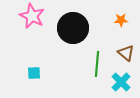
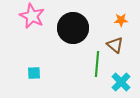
brown triangle: moved 11 px left, 8 px up
